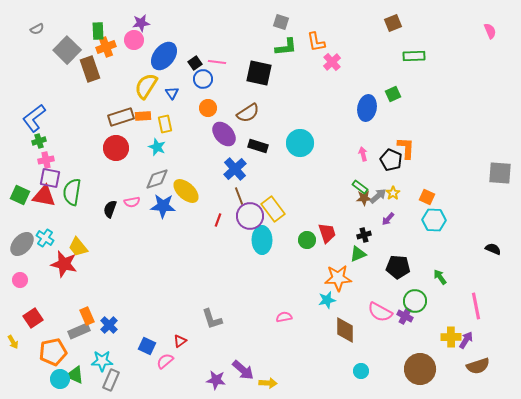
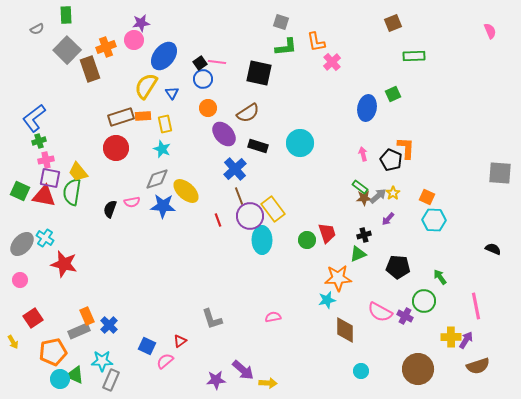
green rectangle at (98, 31): moved 32 px left, 16 px up
black square at (195, 63): moved 5 px right
cyan star at (157, 147): moved 5 px right, 2 px down
green square at (20, 195): moved 4 px up
red line at (218, 220): rotated 40 degrees counterclockwise
yellow trapezoid at (78, 247): moved 75 px up
green circle at (415, 301): moved 9 px right
pink semicircle at (284, 317): moved 11 px left
brown circle at (420, 369): moved 2 px left
purple star at (216, 380): rotated 12 degrees counterclockwise
